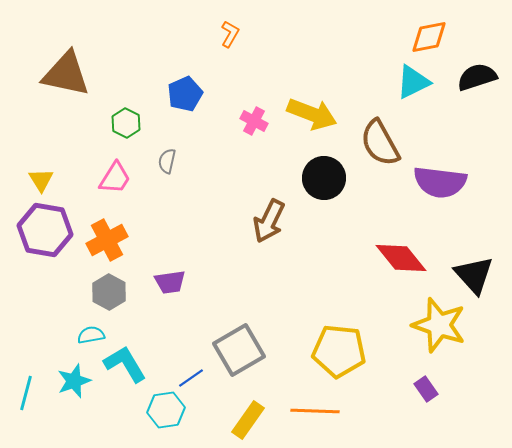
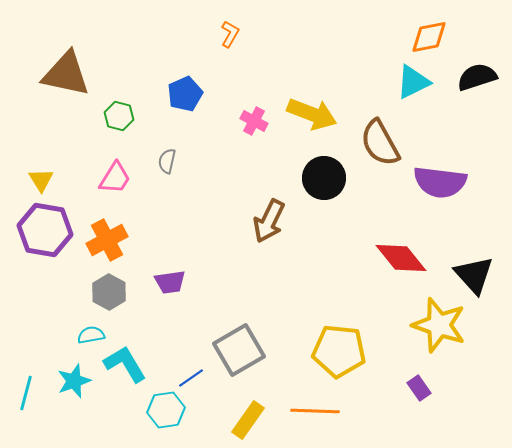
green hexagon: moved 7 px left, 7 px up; rotated 12 degrees counterclockwise
purple rectangle: moved 7 px left, 1 px up
